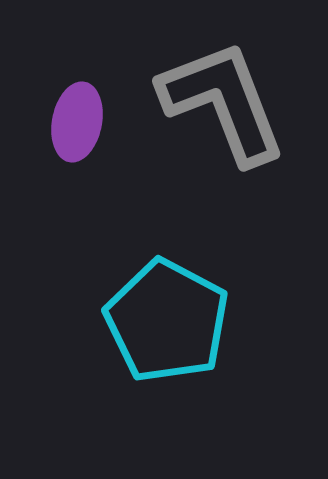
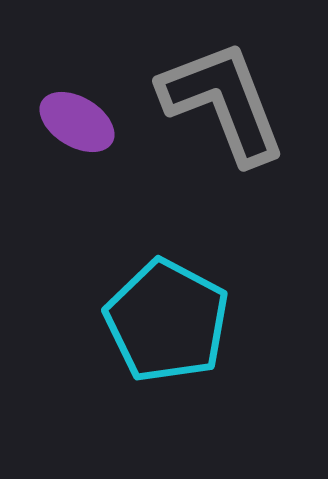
purple ellipse: rotated 70 degrees counterclockwise
